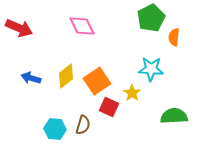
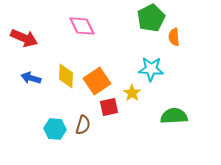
red arrow: moved 5 px right, 10 px down
orange semicircle: rotated 12 degrees counterclockwise
yellow diamond: rotated 50 degrees counterclockwise
red square: rotated 36 degrees counterclockwise
